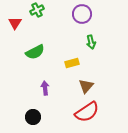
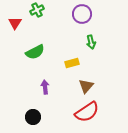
purple arrow: moved 1 px up
